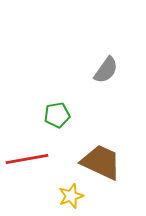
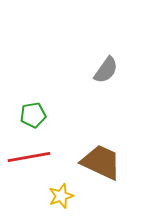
green pentagon: moved 24 px left
red line: moved 2 px right, 2 px up
yellow star: moved 10 px left
